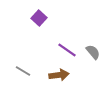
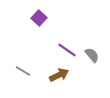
gray semicircle: moved 1 px left, 3 px down
brown arrow: rotated 18 degrees counterclockwise
